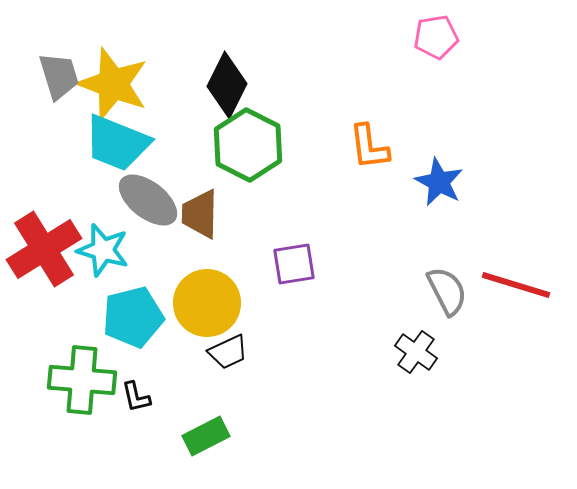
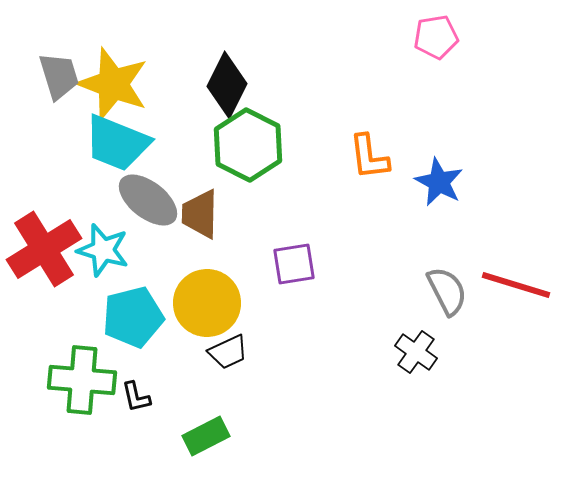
orange L-shape: moved 10 px down
